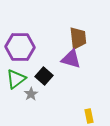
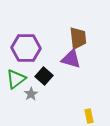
purple hexagon: moved 6 px right, 1 px down
